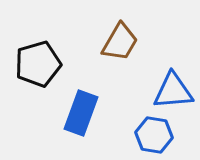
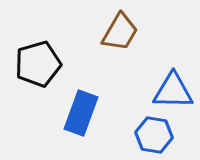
brown trapezoid: moved 10 px up
blue triangle: rotated 6 degrees clockwise
